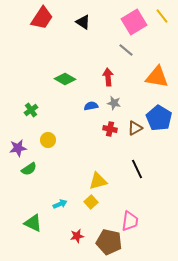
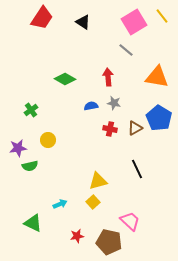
green semicircle: moved 1 px right, 3 px up; rotated 21 degrees clockwise
yellow square: moved 2 px right
pink trapezoid: rotated 55 degrees counterclockwise
